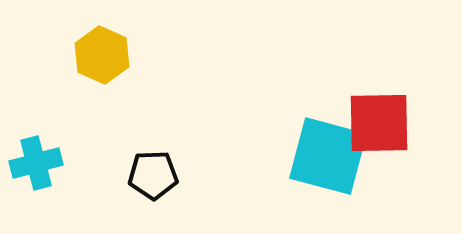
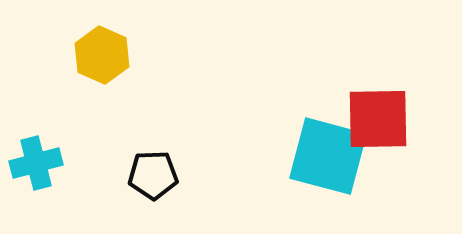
red square: moved 1 px left, 4 px up
